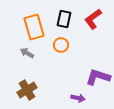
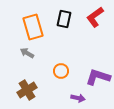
red L-shape: moved 2 px right, 2 px up
orange rectangle: moved 1 px left
orange circle: moved 26 px down
